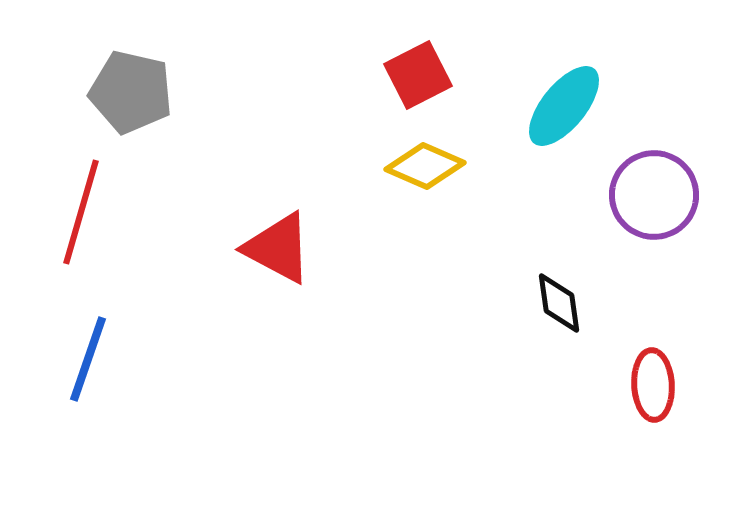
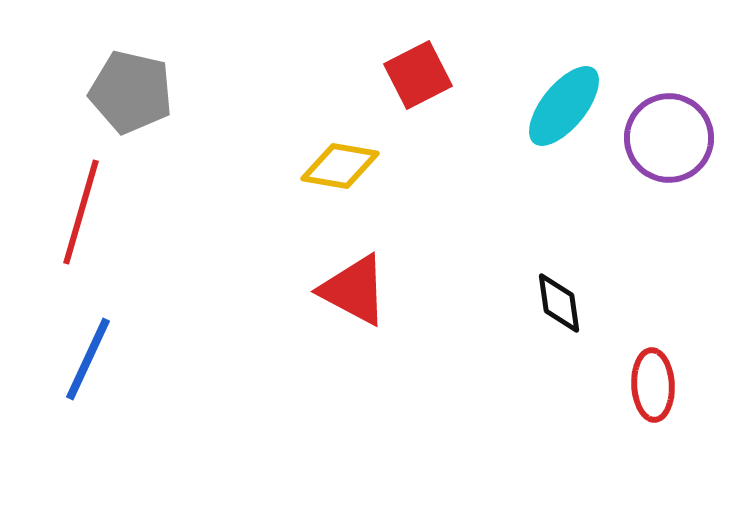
yellow diamond: moved 85 px left; rotated 14 degrees counterclockwise
purple circle: moved 15 px right, 57 px up
red triangle: moved 76 px right, 42 px down
blue line: rotated 6 degrees clockwise
